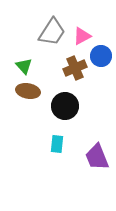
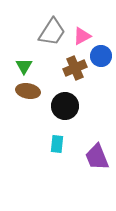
green triangle: rotated 12 degrees clockwise
